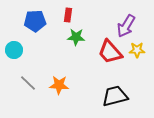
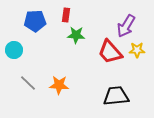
red rectangle: moved 2 px left
green star: moved 2 px up
black trapezoid: moved 1 px right; rotated 8 degrees clockwise
